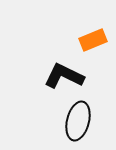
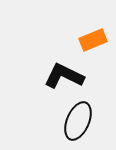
black ellipse: rotated 9 degrees clockwise
